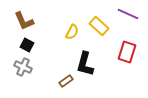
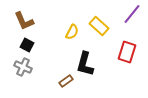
purple line: moved 4 px right; rotated 75 degrees counterclockwise
